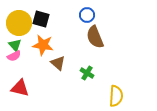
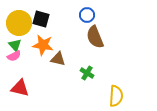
brown triangle: moved 4 px up; rotated 28 degrees counterclockwise
